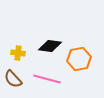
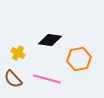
black diamond: moved 6 px up
yellow cross: rotated 24 degrees clockwise
